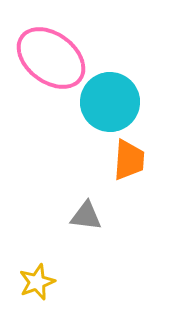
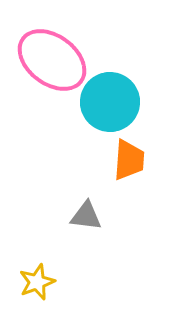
pink ellipse: moved 1 px right, 2 px down
